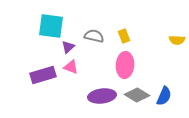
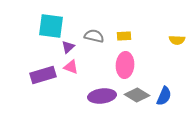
yellow rectangle: rotated 72 degrees counterclockwise
